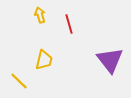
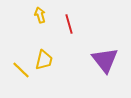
purple triangle: moved 5 px left
yellow line: moved 2 px right, 11 px up
